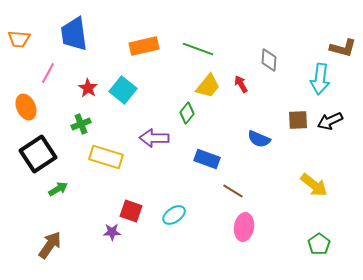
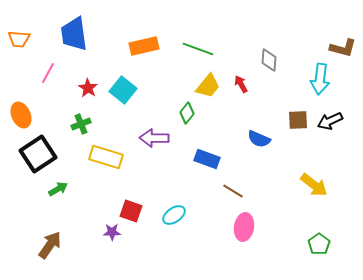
orange ellipse: moved 5 px left, 8 px down
